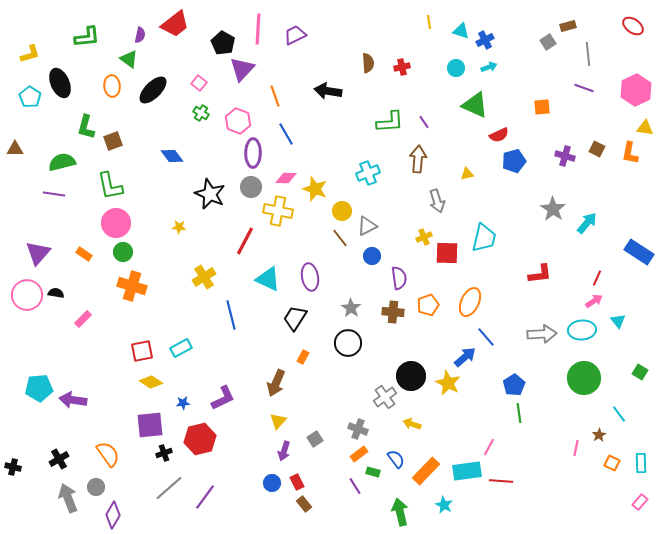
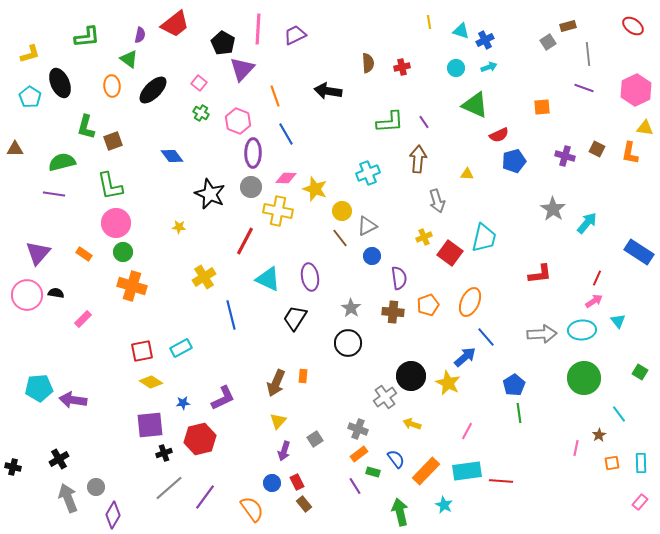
yellow triangle at (467, 174): rotated 16 degrees clockwise
red square at (447, 253): moved 3 px right; rotated 35 degrees clockwise
orange rectangle at (303, 357): moved 19 px down; rotated 24 degrees counterclockwise
pink line at (489, 447): moved 22 px left, 16 px up
orange semicircle at (108, 454): moved 144 px right, 55 px down
orange square at (612, 463): rotated 35 degrees counterclockwise
